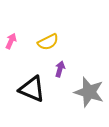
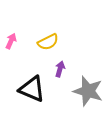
gray star: moved 1 px left, 1 px up
